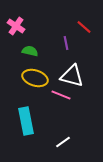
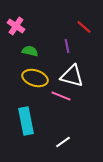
purple line: moved 1 px right, 3 px down
pink line: moved 1 px down
